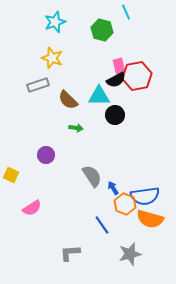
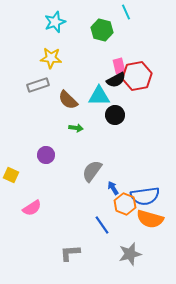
yellow star: moved 1 px left; rotated 15 degrees counterclockwise
gray semicircle: moved 5 px up; rotated 110 degrees counterclockwise
